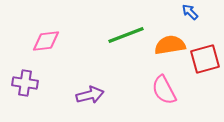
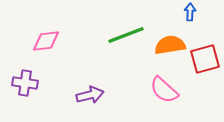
blue arrow: rotated 48 degrees clockwise
pink semicircle: rotated 20 degrees counterclockwise
